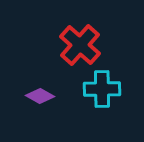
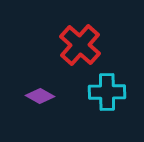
cyan cross: moved 5 px right, 3 px down
